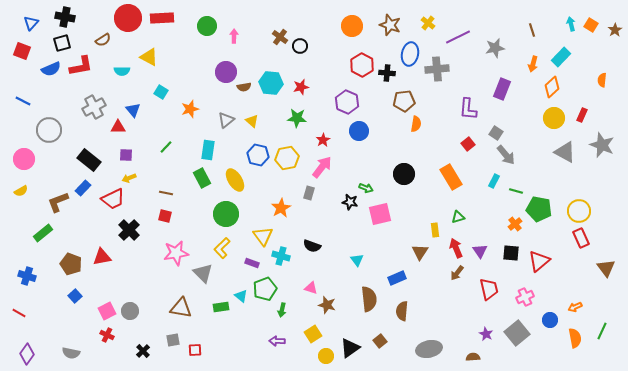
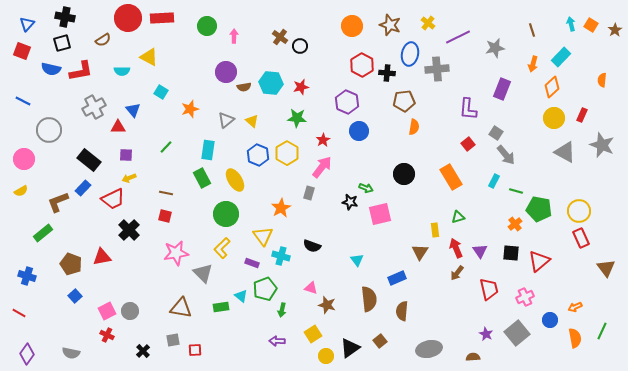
blue triangle at (31, 23): moved 4 px left, 1 px down
red L-shape at (81, 66): moved 5 px down
blue semicircle at (51, 69): rotated 36 degrees clockwise
orange semicircle at (416, 124): moved 2 px left, 3 px down
blue hexagon at (258, 155): rotated 10 degrees clockwise
yellow hexagon at (287, 158): moved 5 px up; rotated 20 degrees counterclockwise
